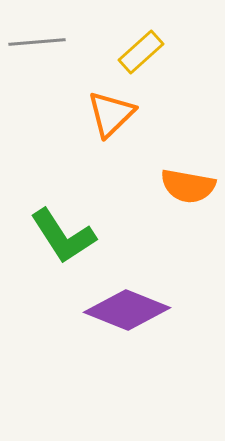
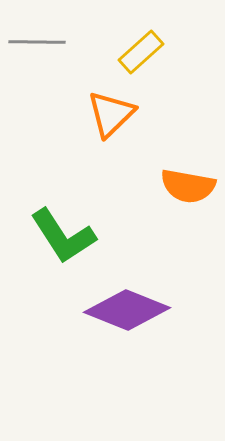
gray line: rotated 6 degrees clockwise
